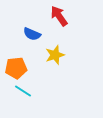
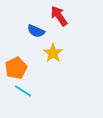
blue semicircle: moved 4 px right, 3 px up
yellow star: moved 2 px left, 2 px up; rotated 18 degrees counterclockwise
orange pentagon: rotated 20 degrees counterclockwise
